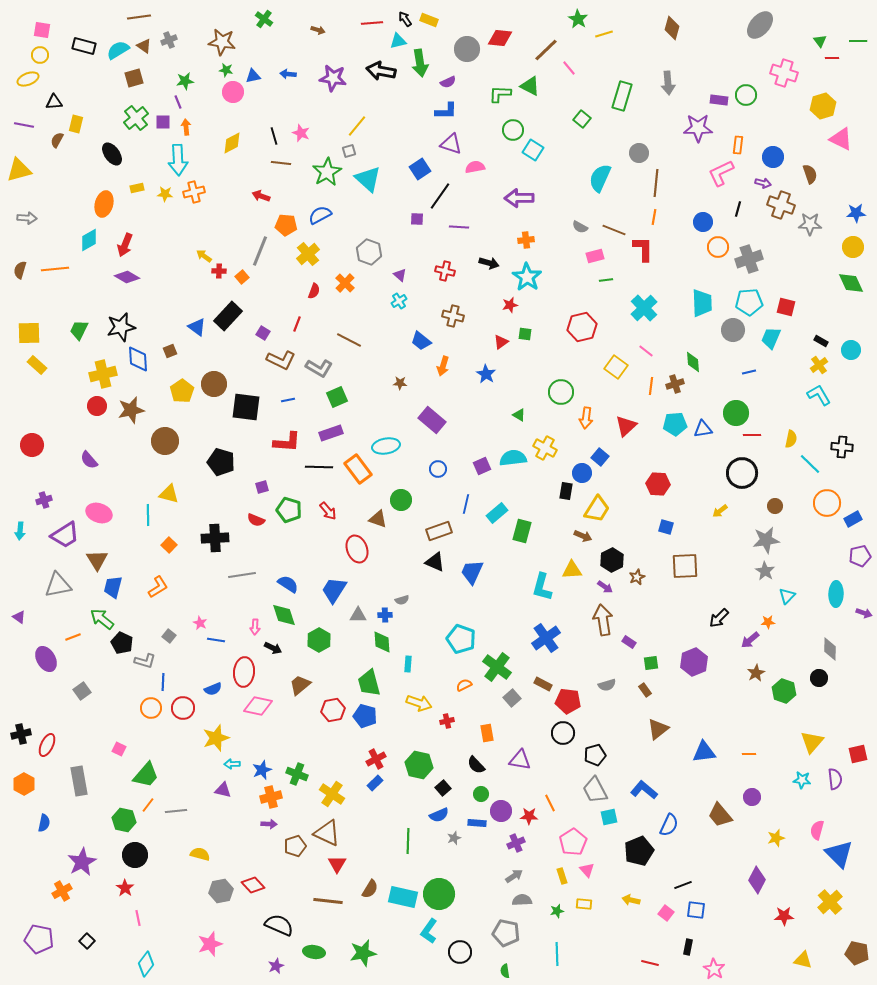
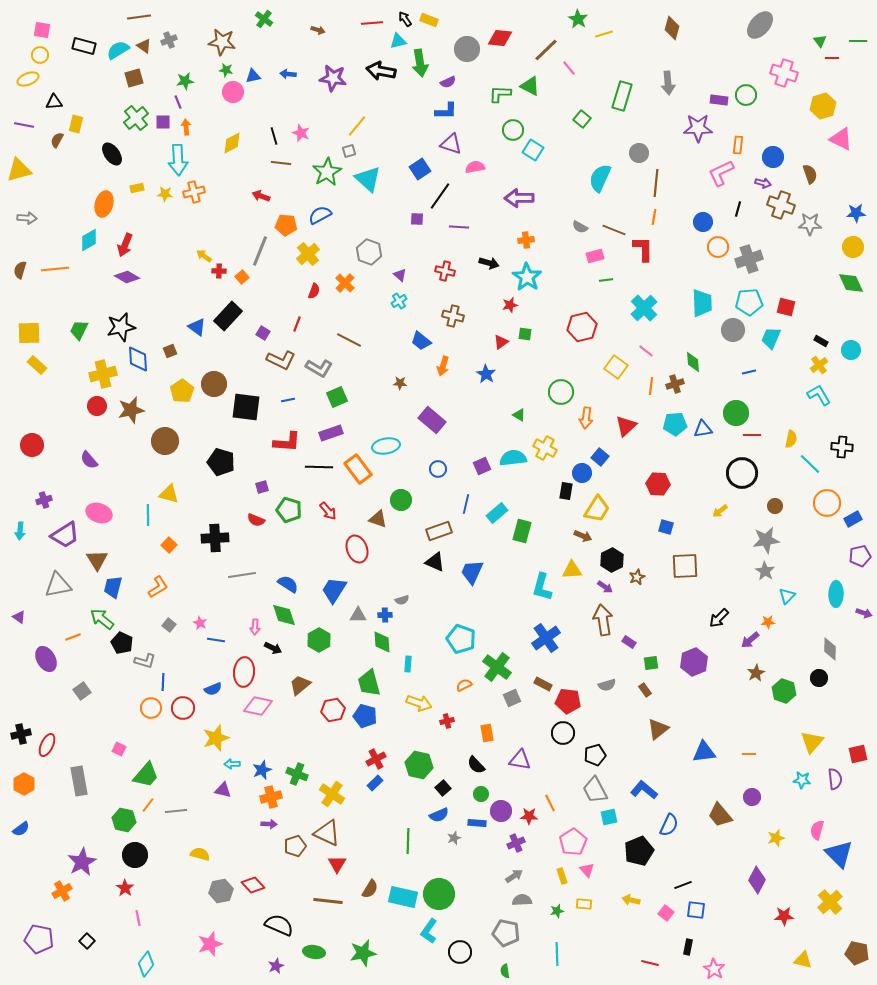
gray square at (169, 636): moved 11 px up
gray square at (512, 698): rotated 18 degrees clockwise
blue semicircle at (44, 823): moved 23 px left, 6 px down; rotated 42 degrees clockwise
